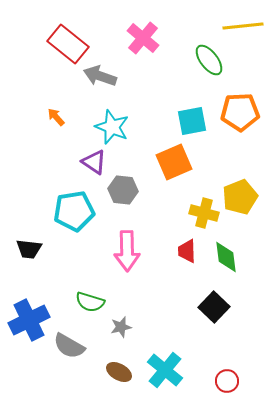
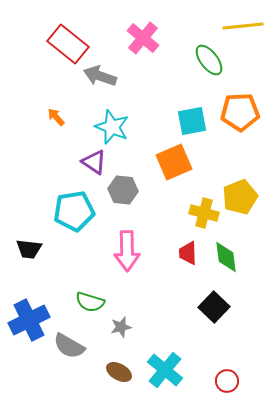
red trapezoid: moved 1 px right, 2 px down
